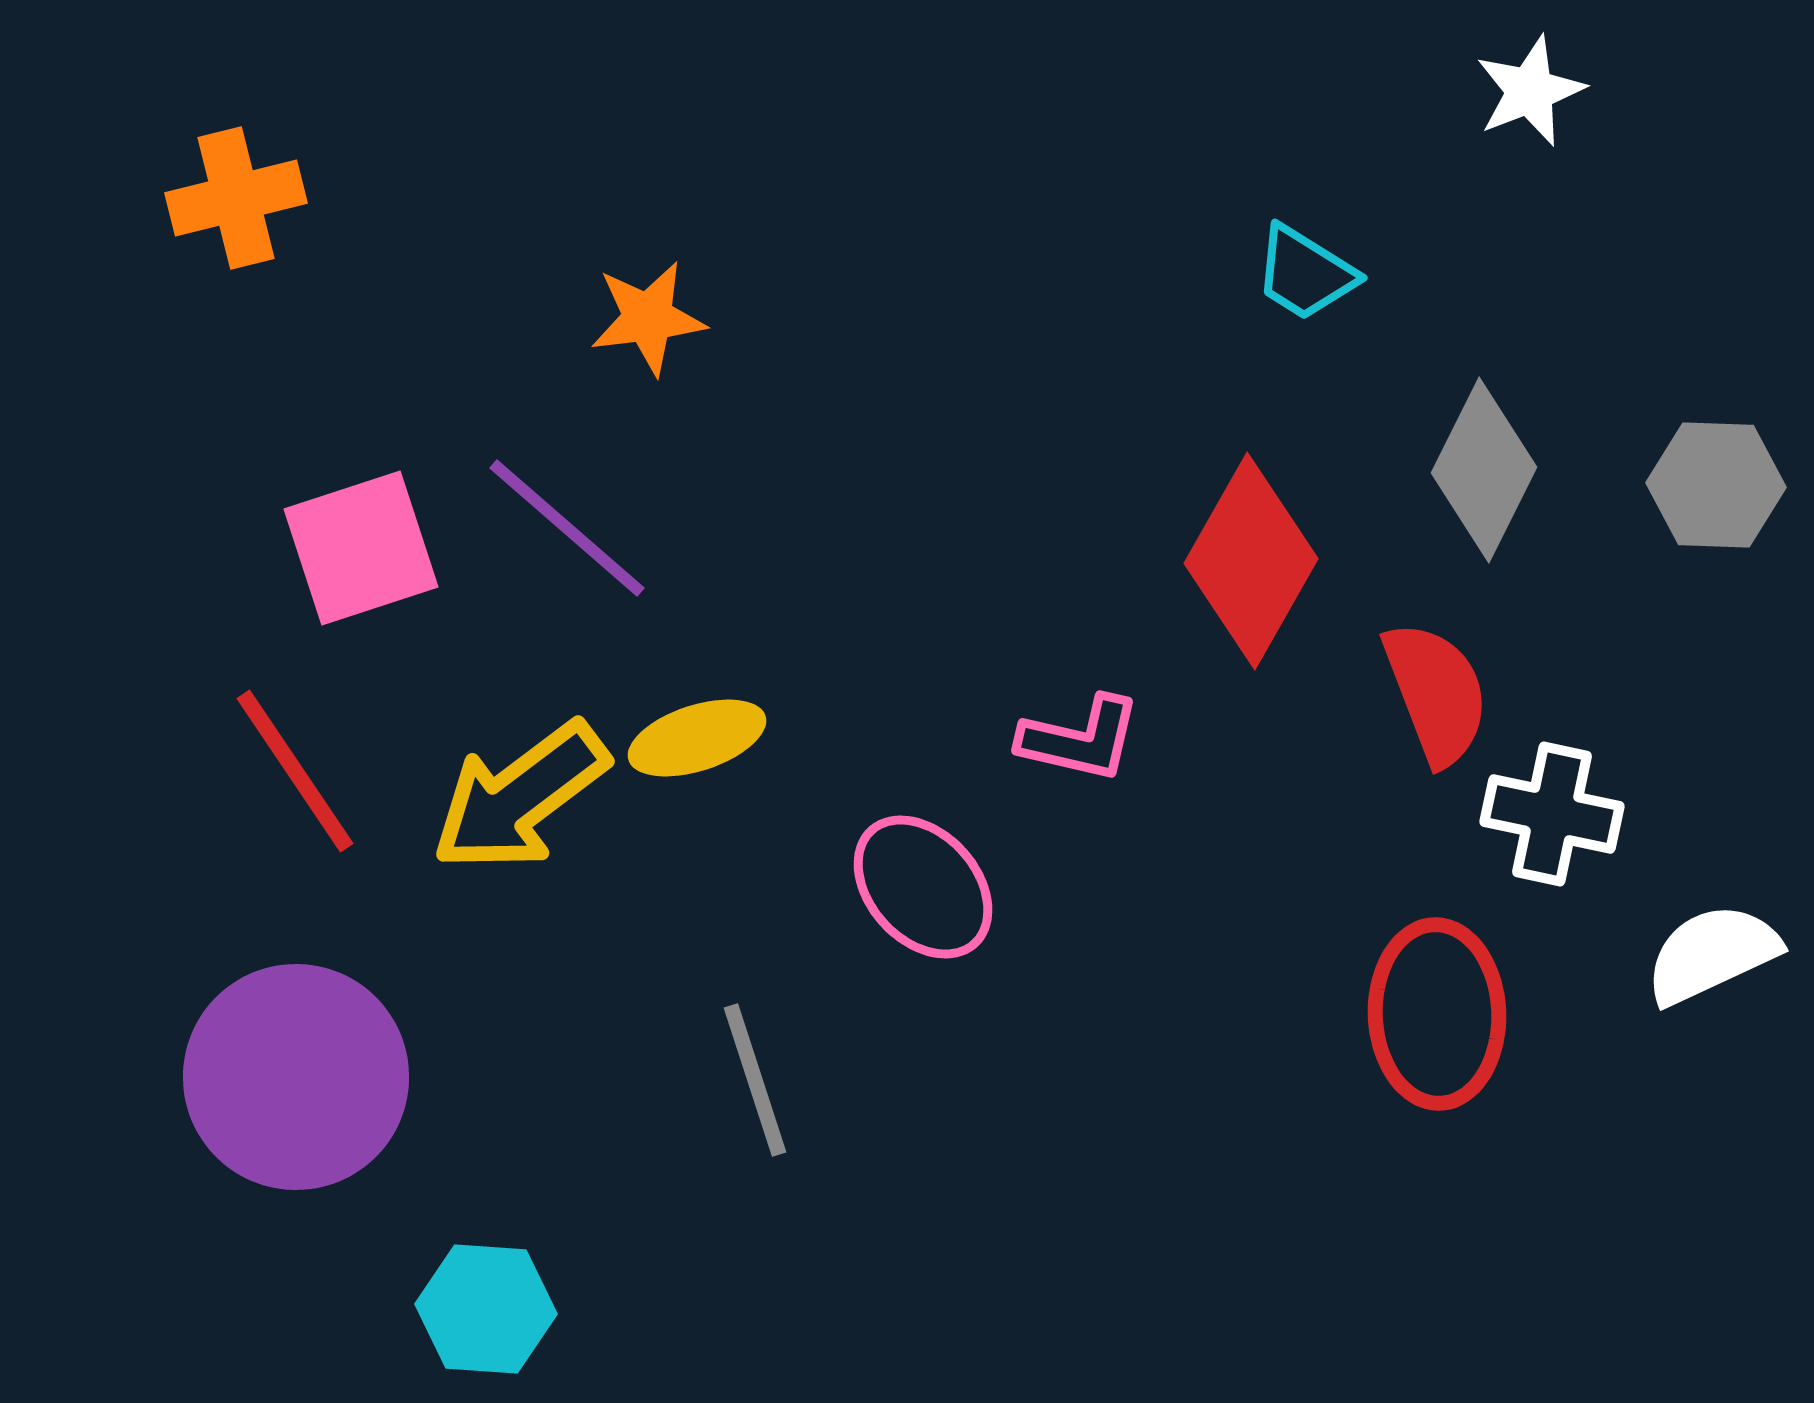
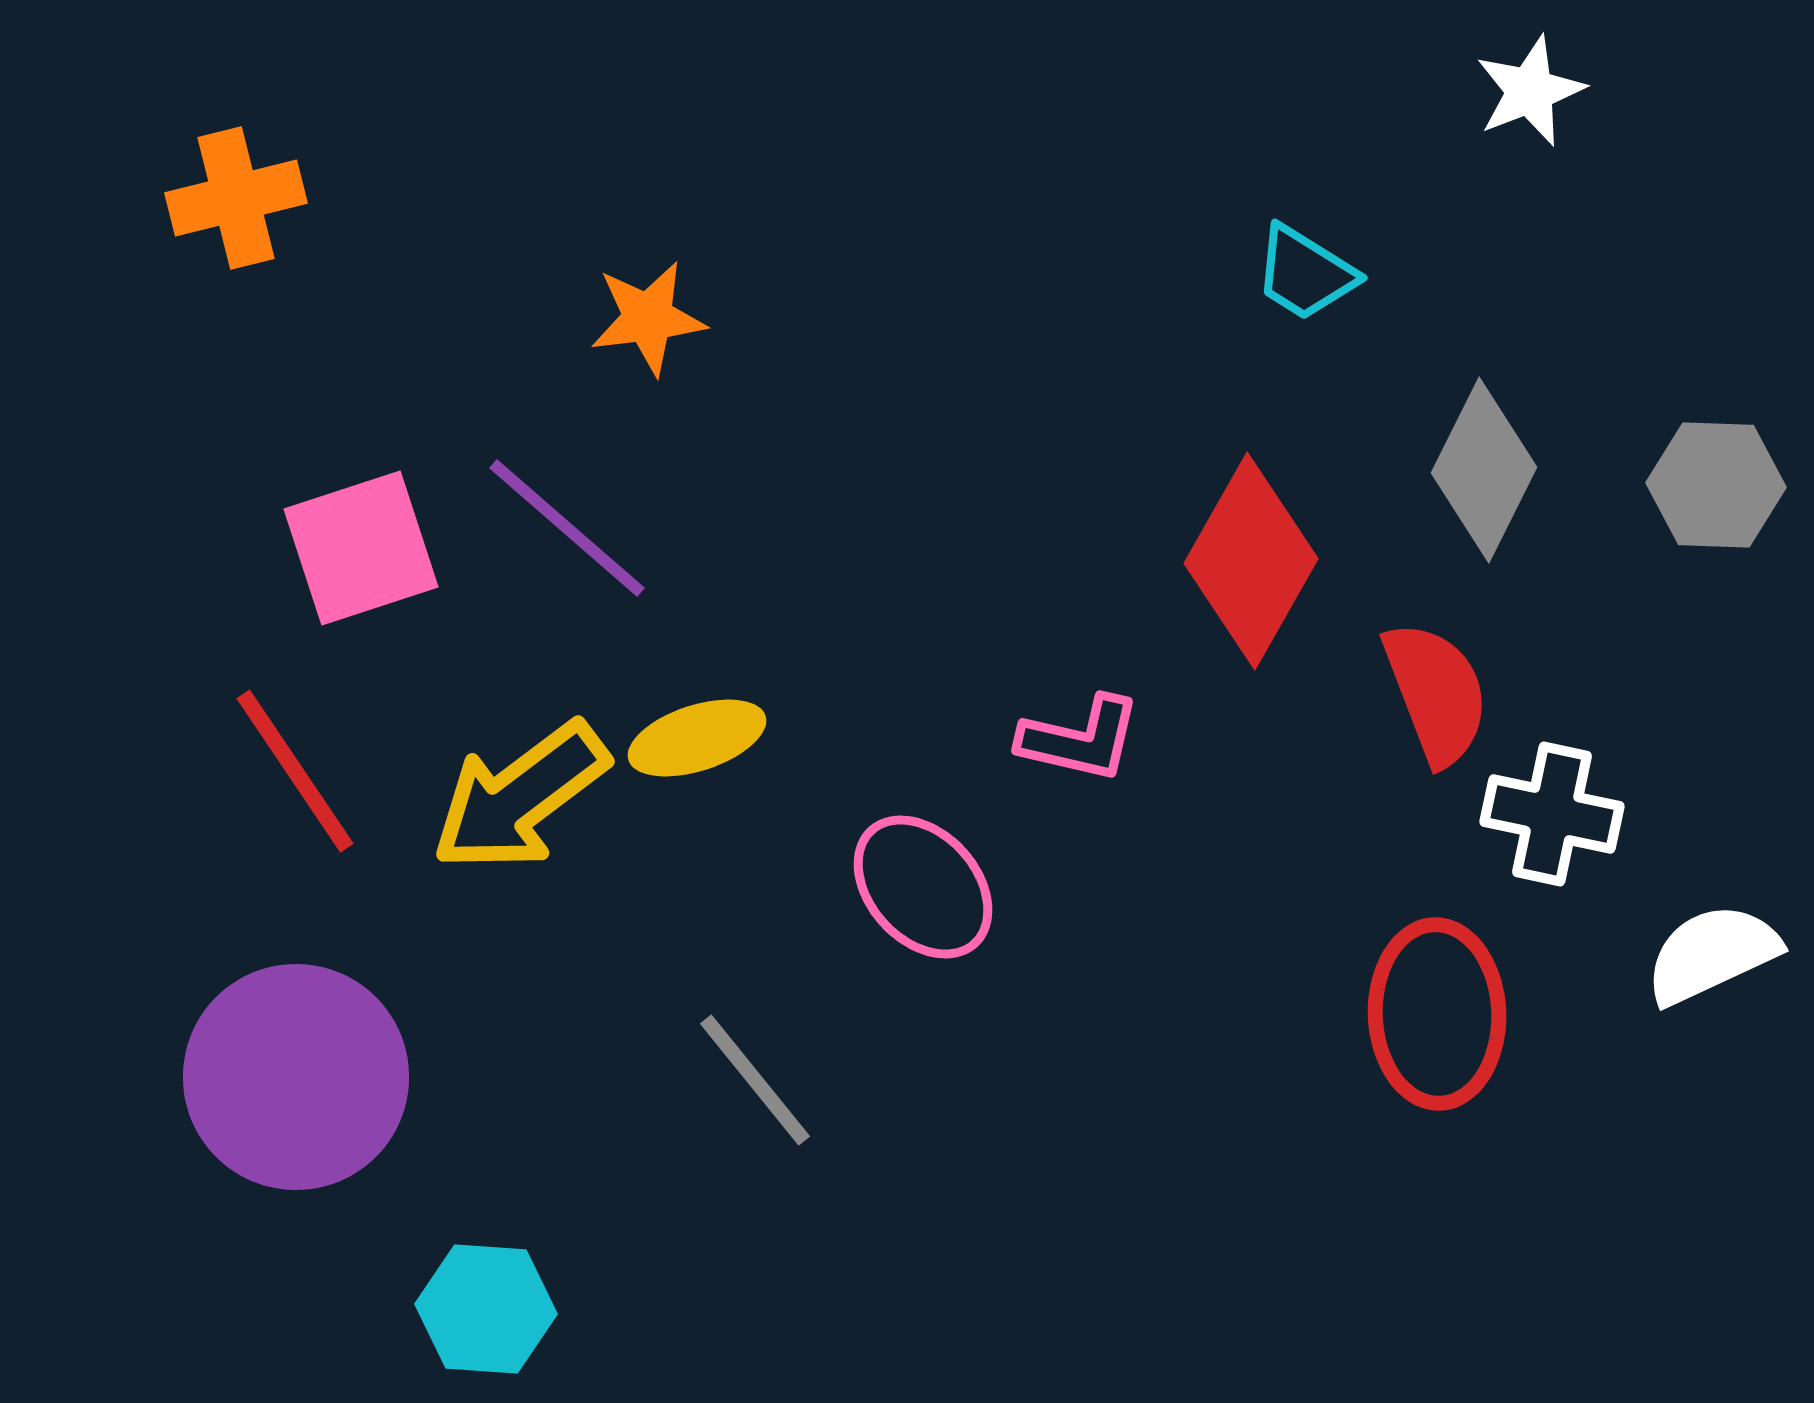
gray line: rotated 21 degrees counterclockwise
